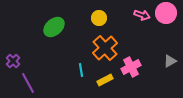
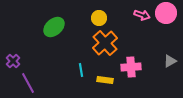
orange cross: moved 5 px up
pink cross: rotated 24 degrees clockwise
yellow rectangle: rotated 35 degrees clockwise
